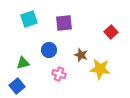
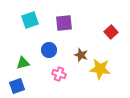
cyan square: moved 1 px right, 1 px down
blue square: rotated 21 degrees clockwise
